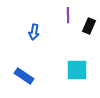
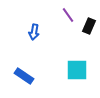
purple line: rotated 35 degrees counterclockwise
